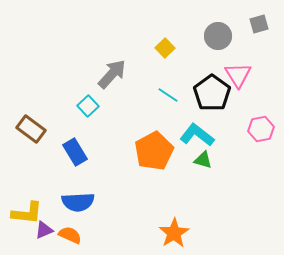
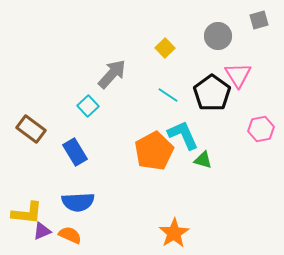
gray square: moved 4 px up
cyan L-shape: moved 14 px left; rotated 28 degrees clockwise
purple triangle: moved 2 px left, 1 px down
